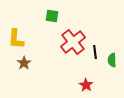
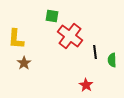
red cross: moved 3 px left, 6 px up; rotated 15 degrees counterclockwise
